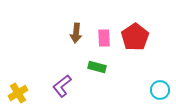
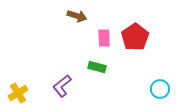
brown arrow: moved 1 px right, 17 px up; rotated 78 degrees counterclockwise
cyan circle: moved 1 px up
